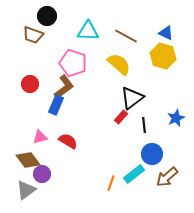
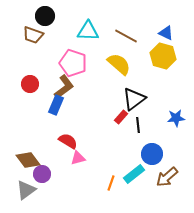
black circle: moved 2 px left
black triangle: moved 2 px right, 1 px down
blue star: rotated 18 degrees clockwise
black line: moved 6 px left
pink triangle: moved 38 px right, 21 px down
